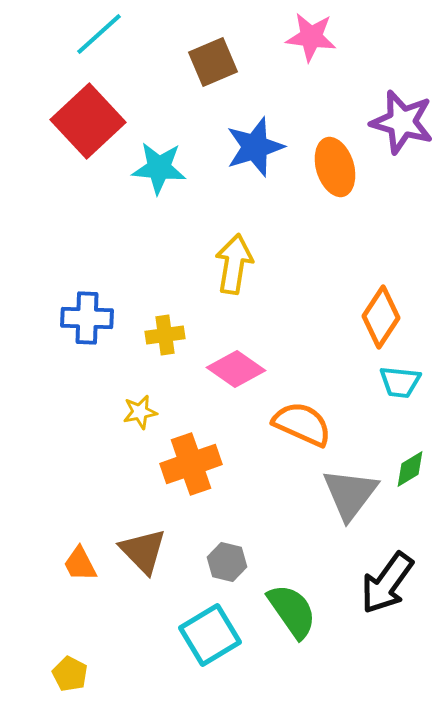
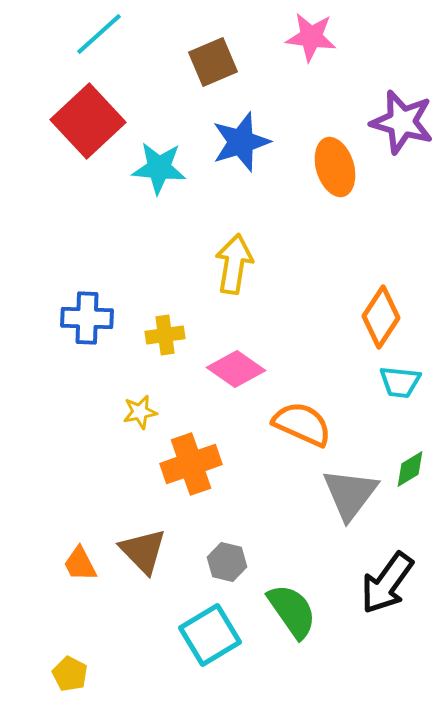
blue star: moved 14 px left, 5 px up
